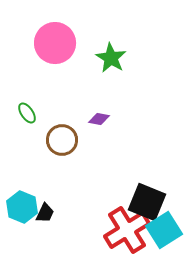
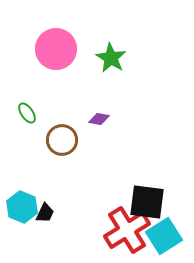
pink circle: moved 1 px right, 6 px down
black square: rotated 15 degrees counterclockwise
cyan square: moved 6 px down
